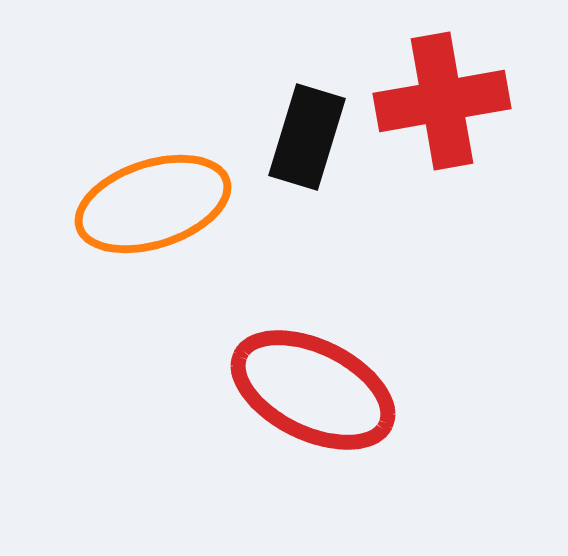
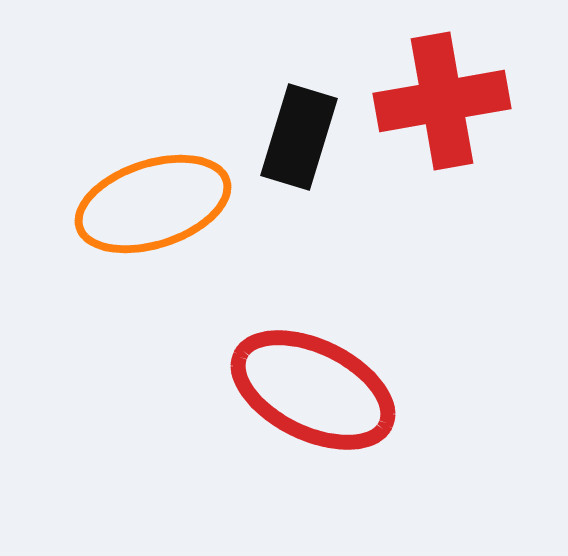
black rectangle: moved 8 px left
